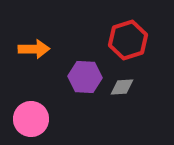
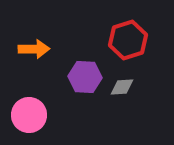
pink circle: moved 2 px left, 4 px up
